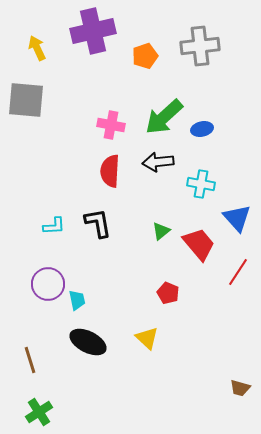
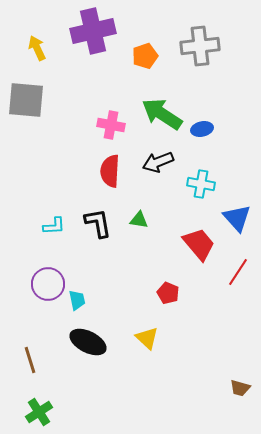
green arrow: moved 2 px left, 3 px up; rotated 75 degrees clockwise
black arrow: rotated 16 degrees counterclockwise
green triangle: moved 22 px left, 11 px up; rotated 48 degrees clockwise
